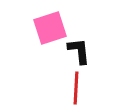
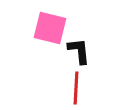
pink square: rotated 32 degrees clockwise
